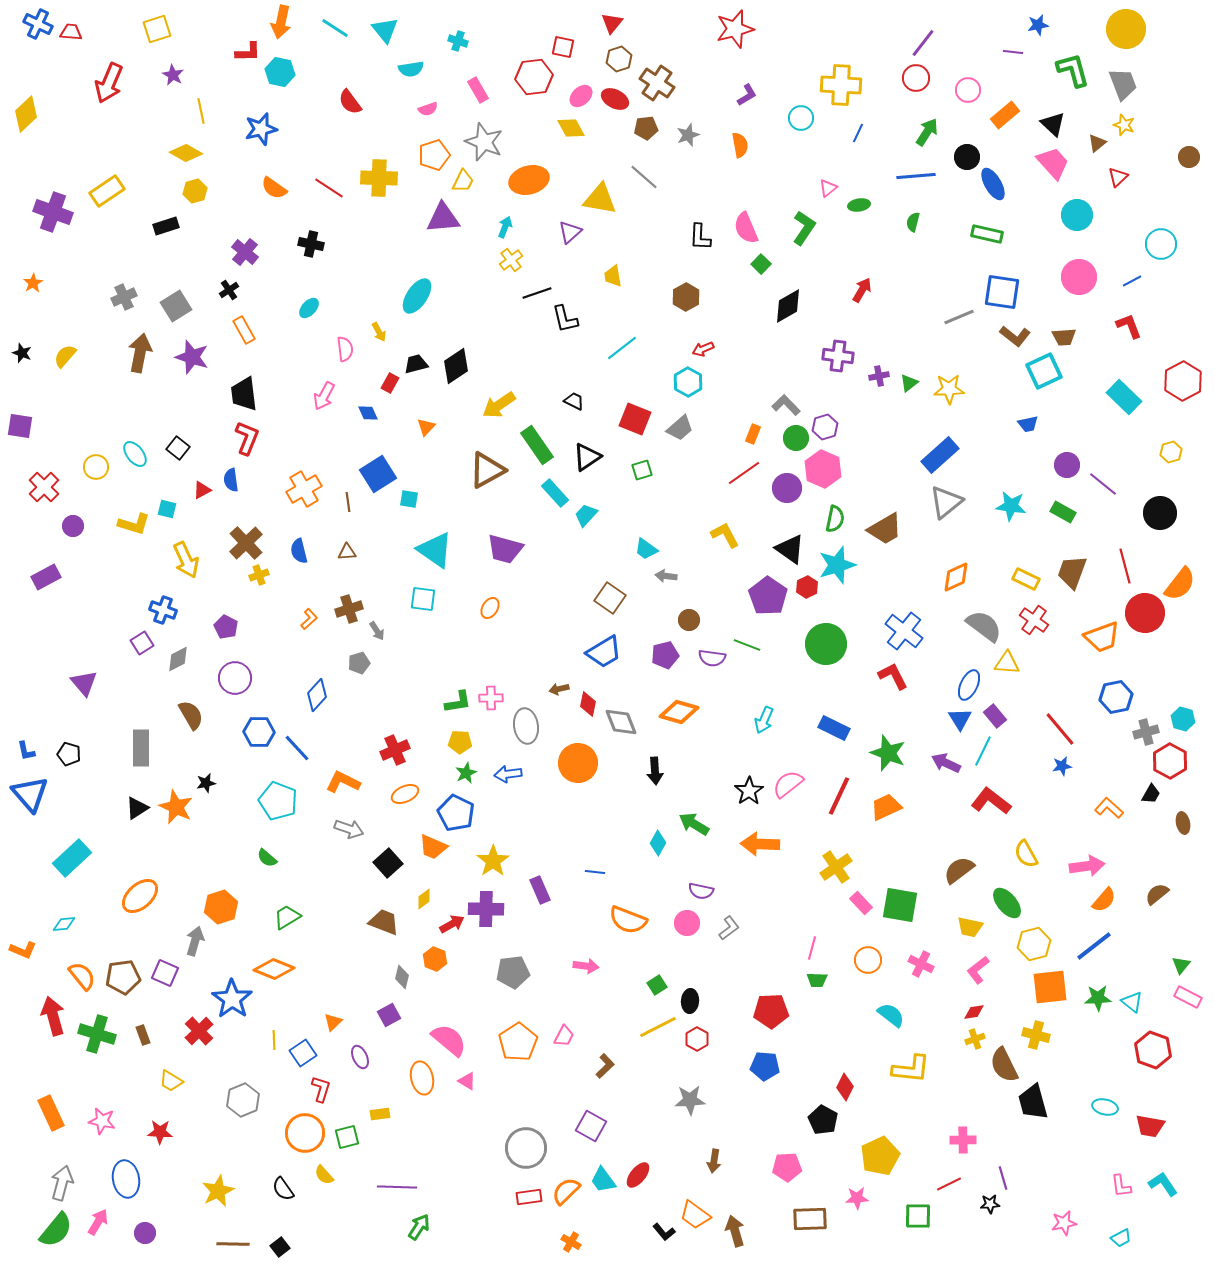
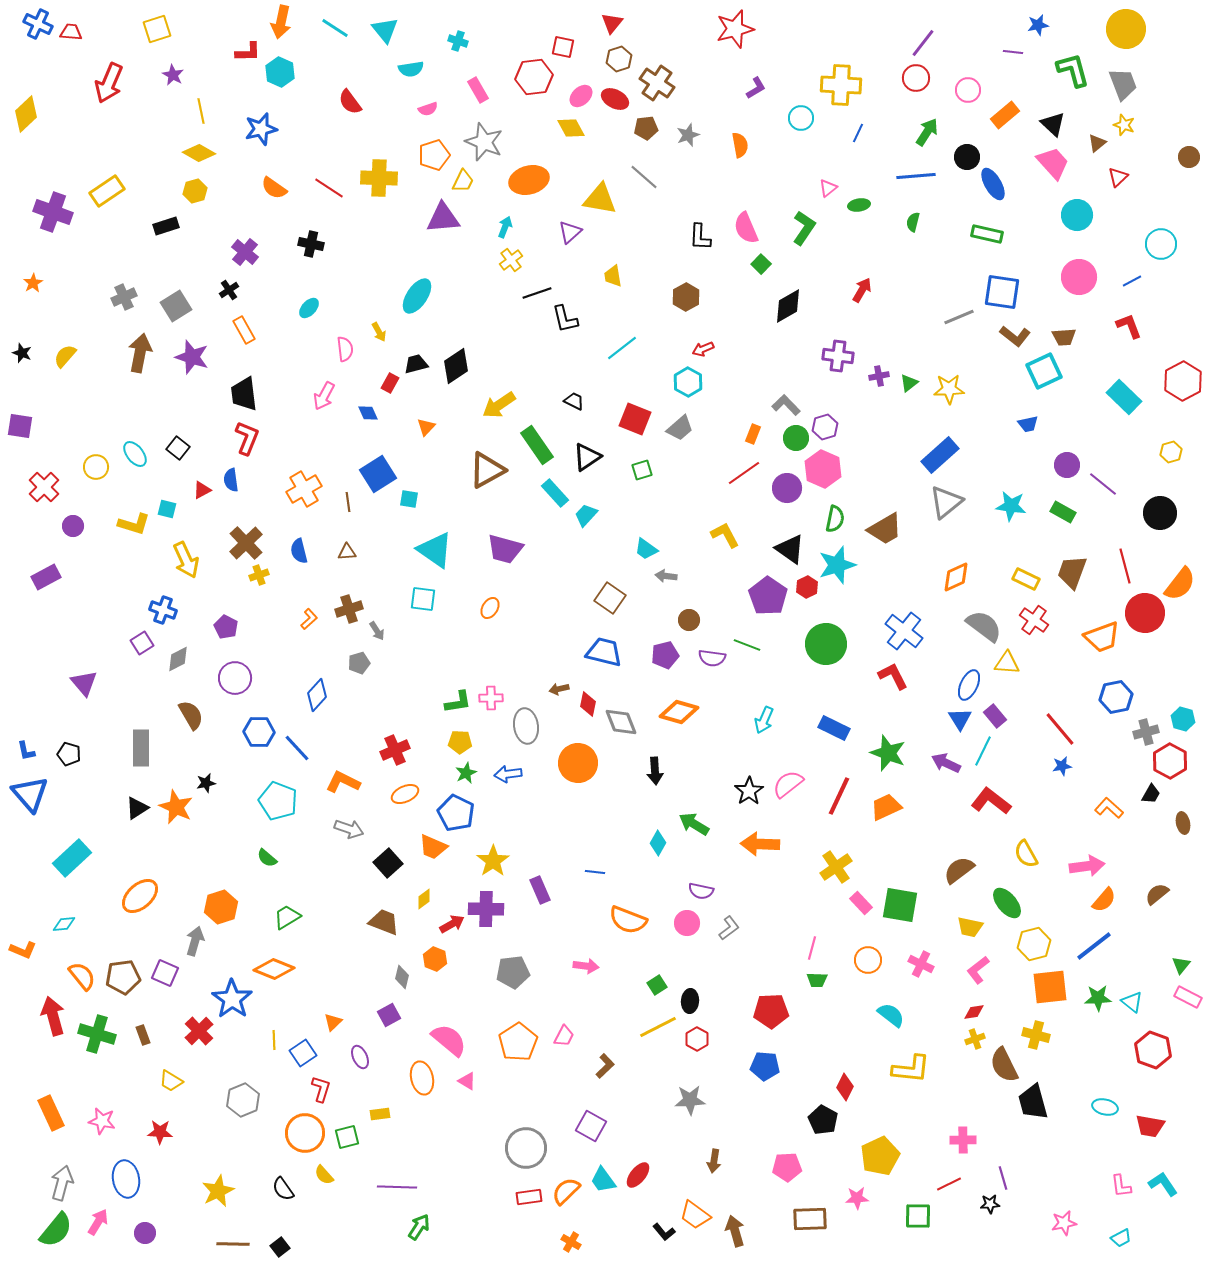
cyan hexagon at (280, 72): rotated 12 degrees clockwise
purple L-shape at (747, 95): moved 9 px right, 7 px up
yellow diamond at (186, 153): moved 13 px right
blue trapezoid at (604, 652): rotated 135 degrees counterclockwise
